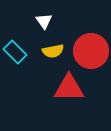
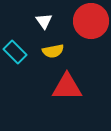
red circle: moved 30 px up
red triangle: moved 2 px left, 1 px up
